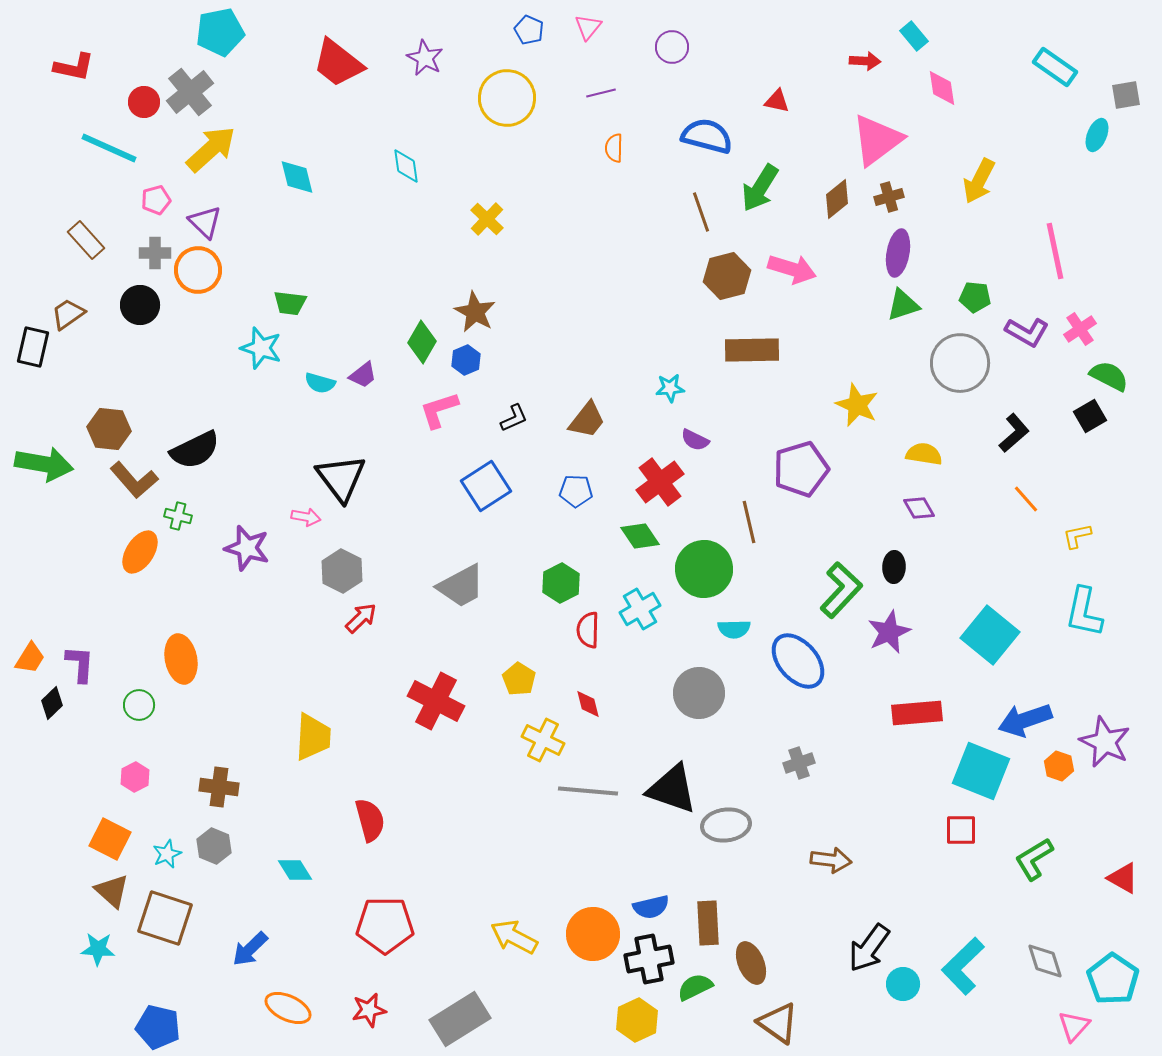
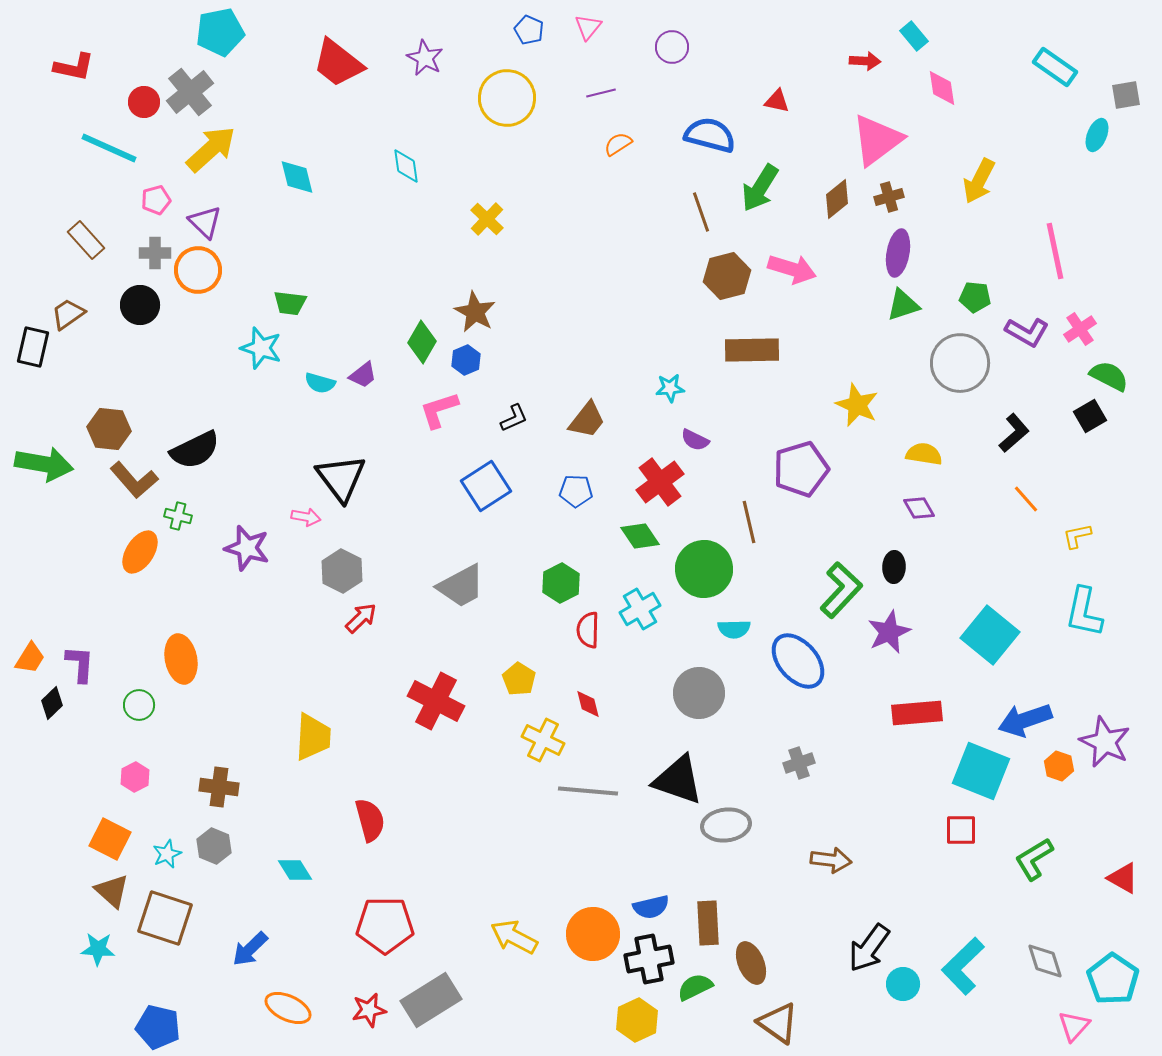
blue semicircle at (707, 136): moved 3 px right, 1 px up
orange semicircle at (614, 148): moved 4 px right, 4 px up; rotated 56 degrees clockwise
black triangle at (672, 789): moved 6 px right, 9 px up
gray rectangle at (460, 1019): moved 29 px left, 19 px up
